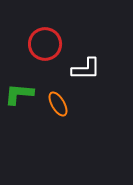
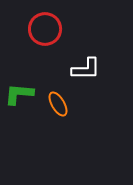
red circle: moved 15 px up
